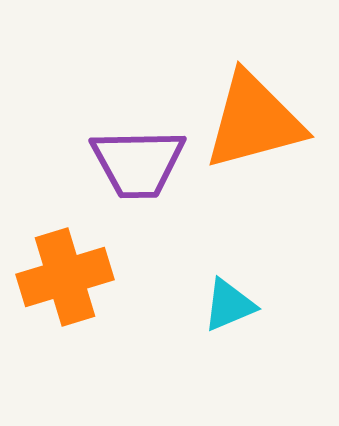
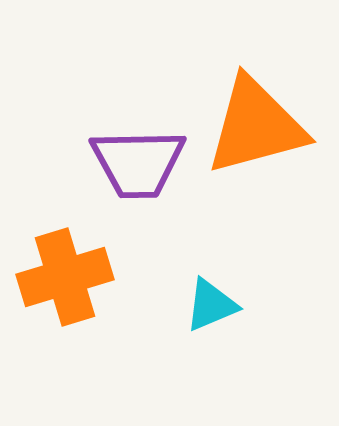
orange triangle: moved 2 px right, 5 px down
cyan triangle: moved 18 px left
